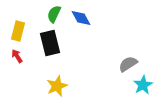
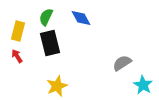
green semicircle: moved 8 px left, 3 px down
gray semicircle: moved 6 px left, 1 px up
cyan star: rotated 12 degrees counterclockwise
